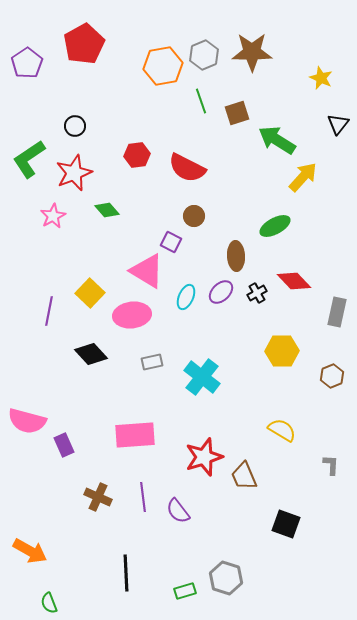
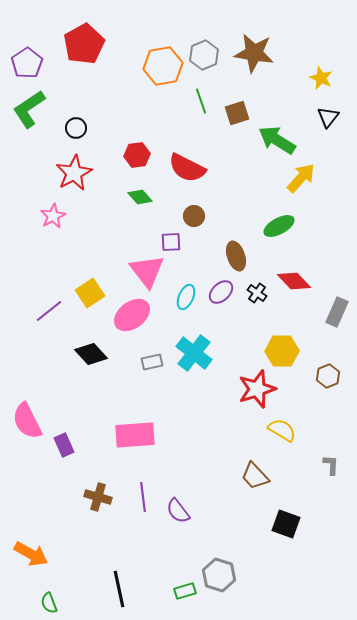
brown star at (252, 52): moved 2 px right, 1 px down; rotated 9 degrees clockwise
black triangle at (338, 124): moved 10 px left, 7 px up
black circle at (75, 126): moved 1 px right, 2 px down
green L-shape at (29, 159): moved 50 px up
red star at (74, 173): rotated 6 degrees counterclockwise
yellow arrow at (303, 177): moved 2 px left, 1 px down
green diamond at (107, 210): moved 33 px right, 13 px up
green ellipse at (275, 226): moved 4 px right
purple square at (171, 242): rotated 30 degrees counterclockwise
brown ellipse at (236, 256): rotated 16 degrees counterclockwise
pink triangle at (147, 271): rotated 21 degrees clockwise
yellow square at (90, 293): rotated 12 degrees clockwise
black cross at (257, 293): rotated 24 degrees counterclockwise
purple line at (49, 311): rotated 40 degrees clockwise
gray rectangle at (337, 312): rotated 12 degrees clockwise
pink ellipse at (132, 315): rotated 30 degrees counterclockwise
brown hexagon at (332, 376): moved 4 px left
cyan cross at (202, 377): moved 8 px left, 24 px up
pink semicircle at (27, 421): rotated 48 degrees clockwise
red star at (204, 457): moved 53 px right, 68 px up
brown trapezoid at (244, 476): moved 11 px right; rotated 20 degrees counterclockwise
brown cross at (98, 497): rotated 8 degrees counterclockwise
orange arrow at (30, 551): moved 1 px right, 3 px down
black line at (126, 573): moved 7 px left, 16 px down; rotated 9 degrees counterclockwise
gray hexagon at (226, 578): moved 7 px left, 3 px up
